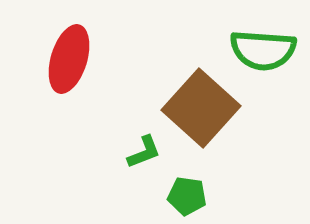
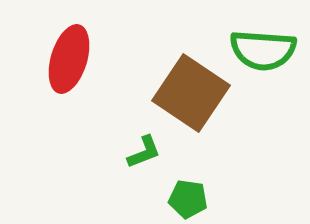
brown square: moved 10 px left, 15 px up; rotated 8 degrees counterclockwise
green pentagon: moved 1 px right, 3 px down
